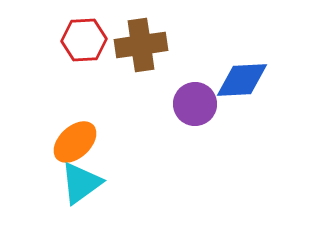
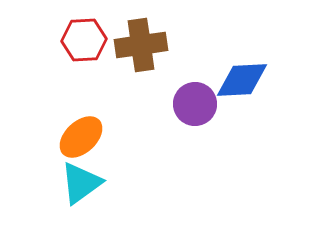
orange ellipse: moved 6 px right, 5 px up
